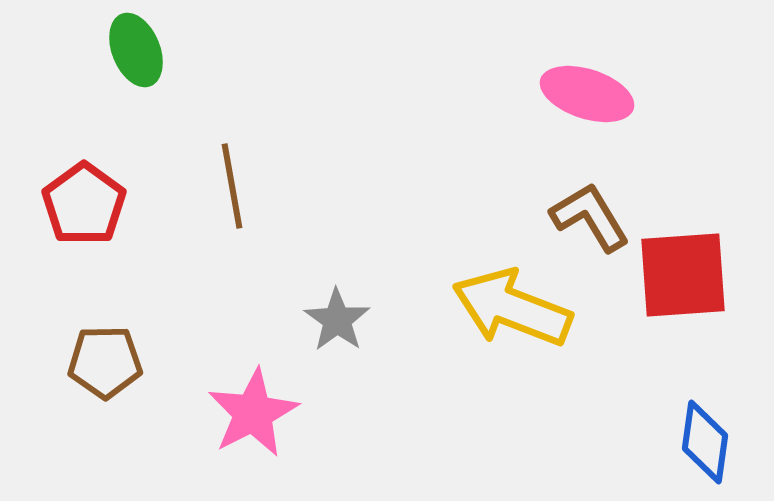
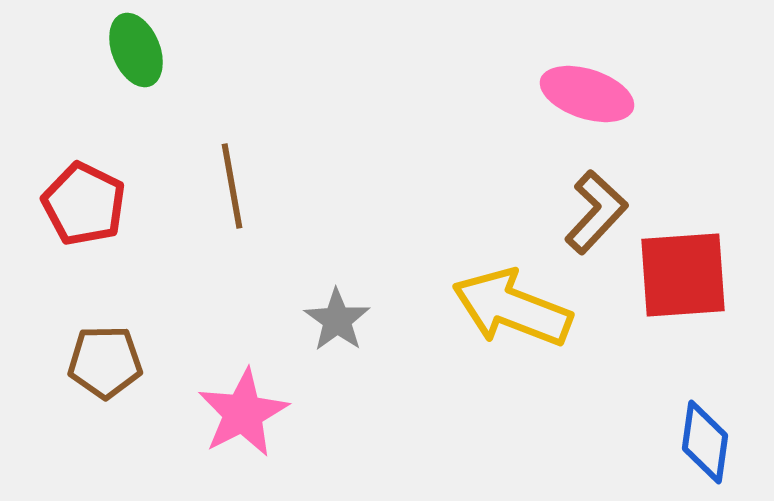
red pentagon: rotated 10 degrees counterclockwise
brown L-shape: moved 6 px right, 5 px up; rotated 74 degrees clockwise
pink star: moved 10 px left
